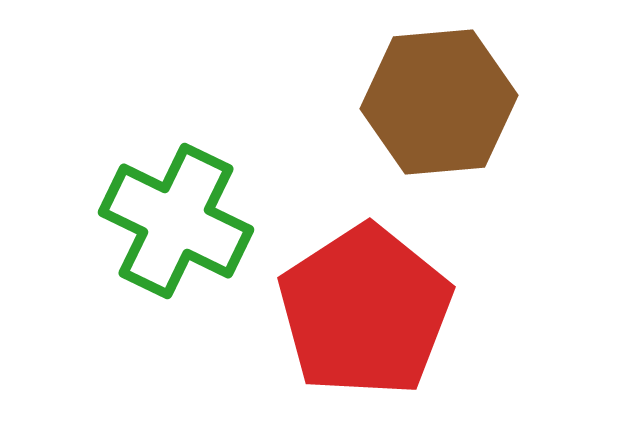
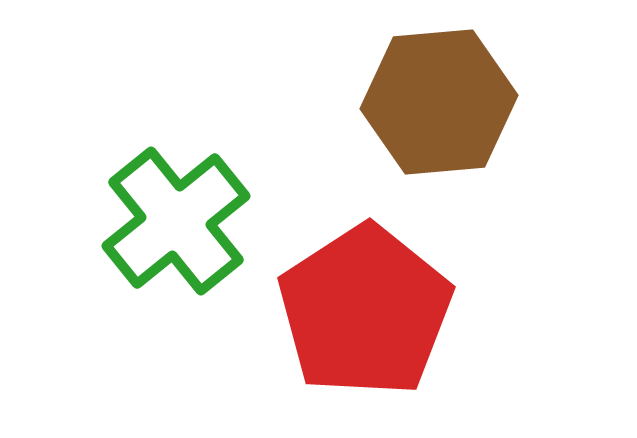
green cross: rotated 25 degrees clockwise
